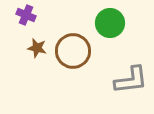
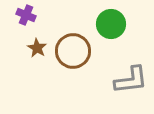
green circle: moved 1 px right, 1 px down
brown star: rotated 18 degrees clockwise
